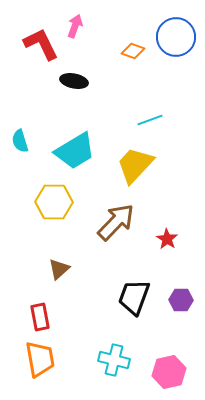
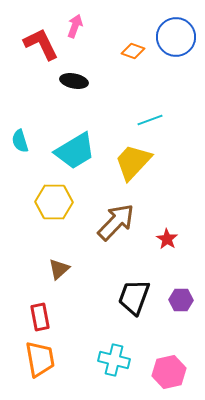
yellow trapezoid: moved 2 px left, 3 px up
